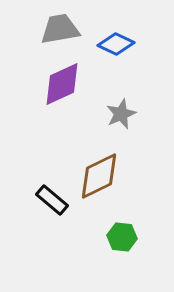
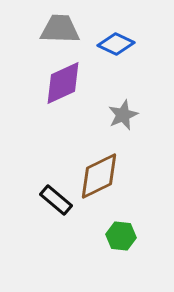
gray trapezoid: rotated 12 degrees clockwise
purple diamond: moved 1 px right, 1 px up
gray star: moved 2 px right, 1 px down
black rectangle: moved 4 px right
green hexagon: moved 1 px left, 1 px up
